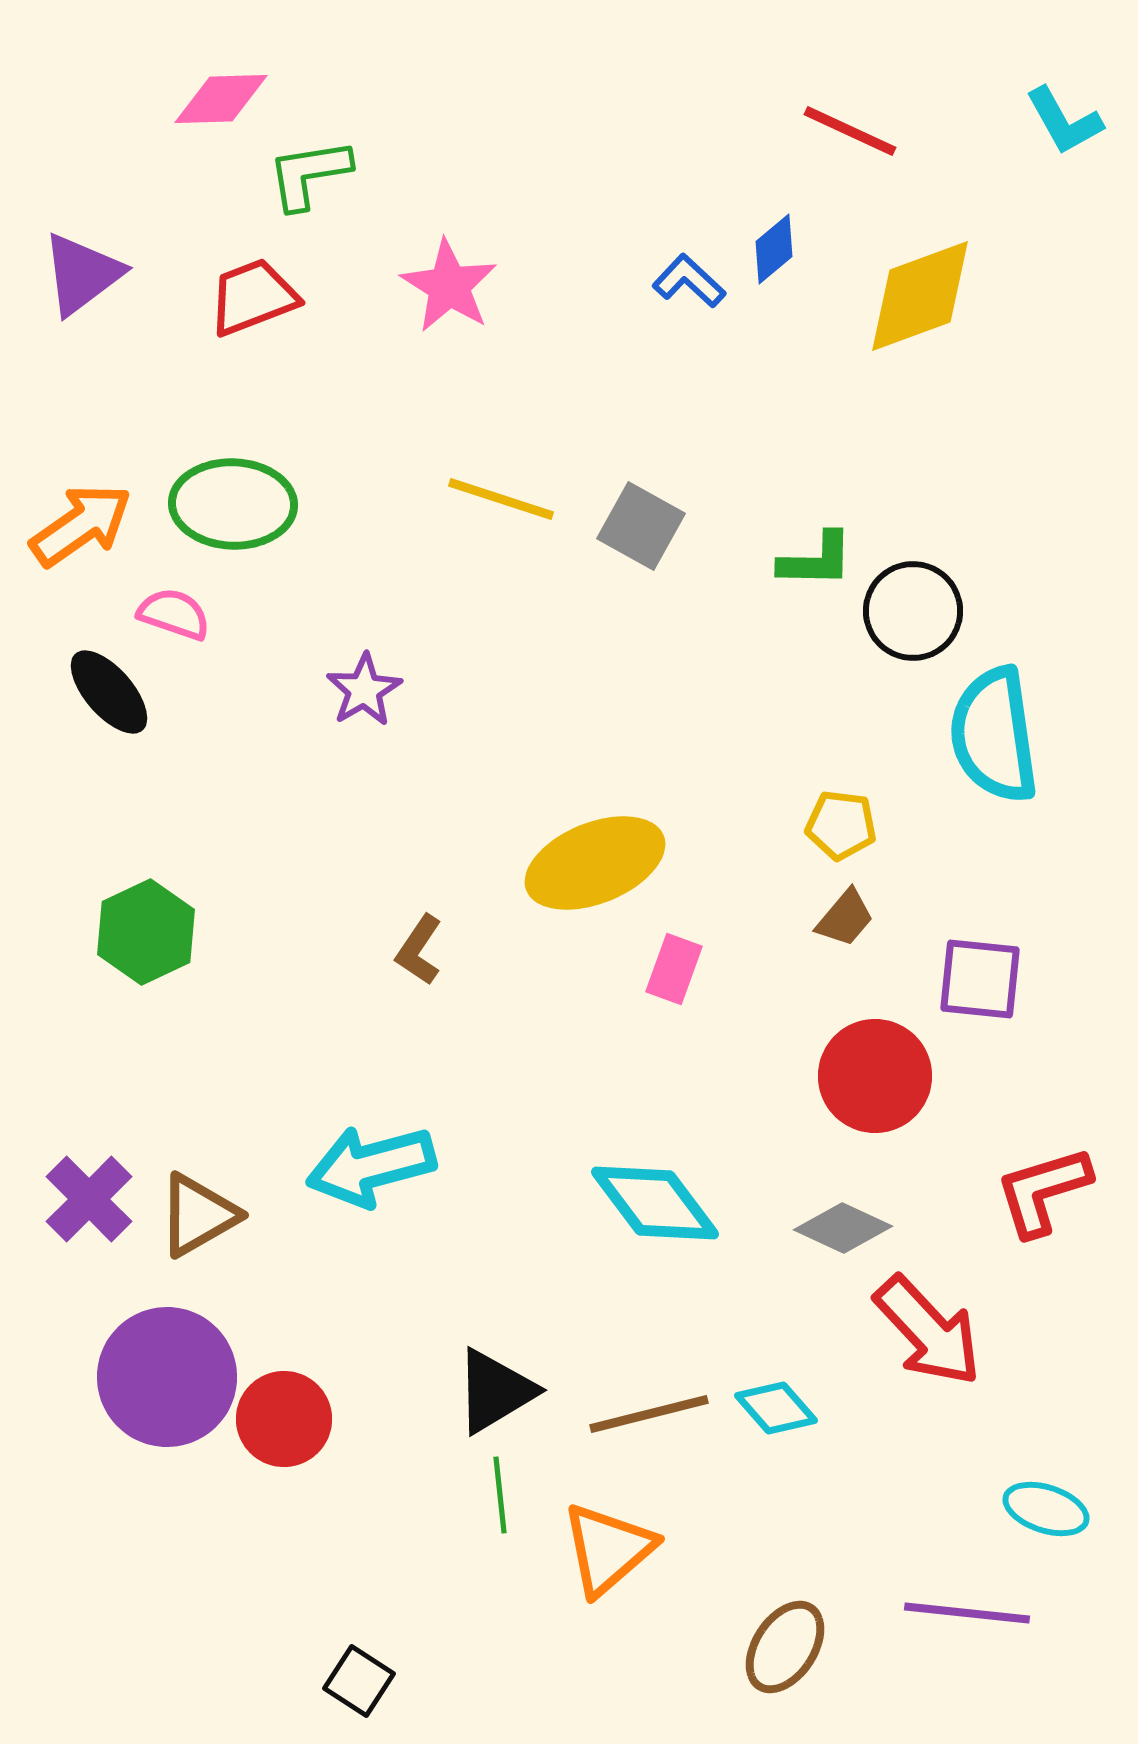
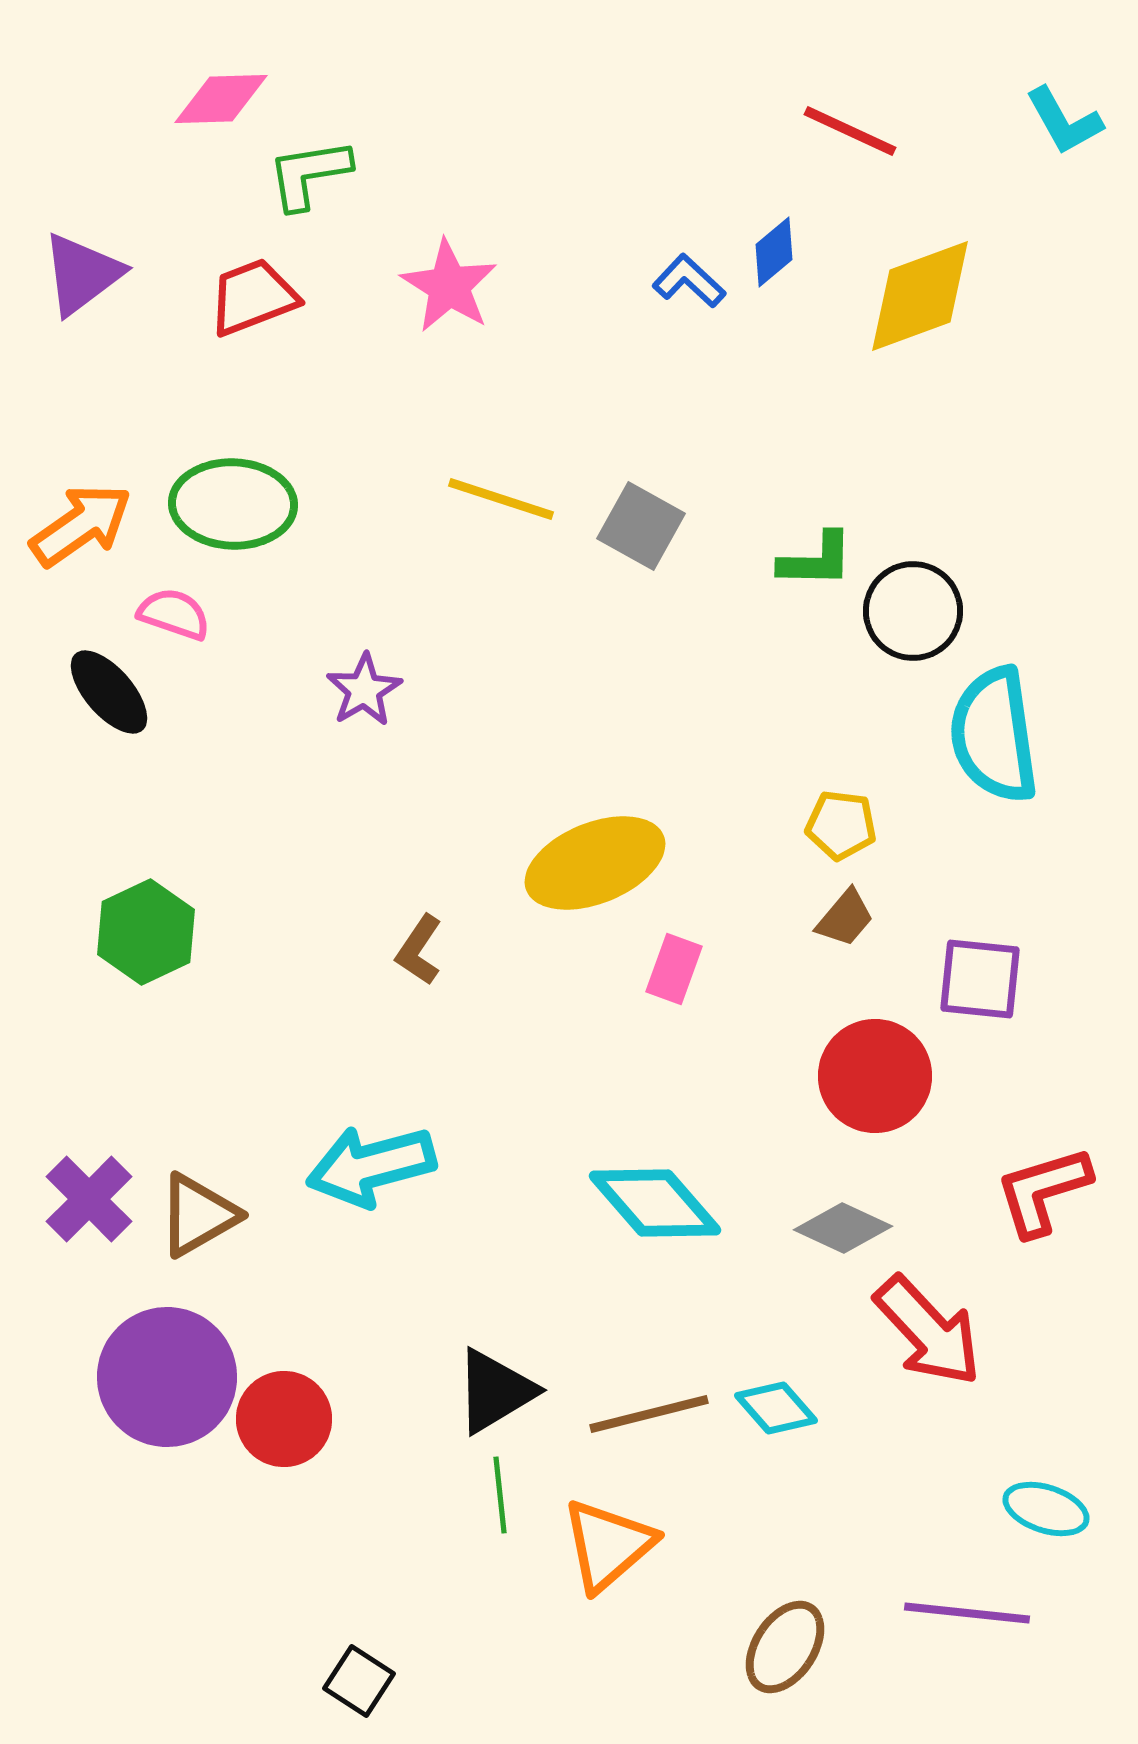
blue diamond at (774, 249): moved 3 px down
cyan diamond at (655, 1203): rotated 4 degrees counterclockwise
orange triangle at (608, 1549): moved 4 px up
